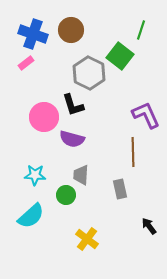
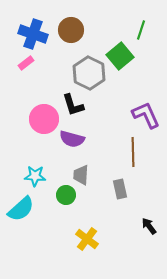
green square: rotated 12 degrees clockwise
pink circle: moved 2 px down
cyan star: moved 1 px down
cyan semicircle: moved 10 px left, 7 px up
